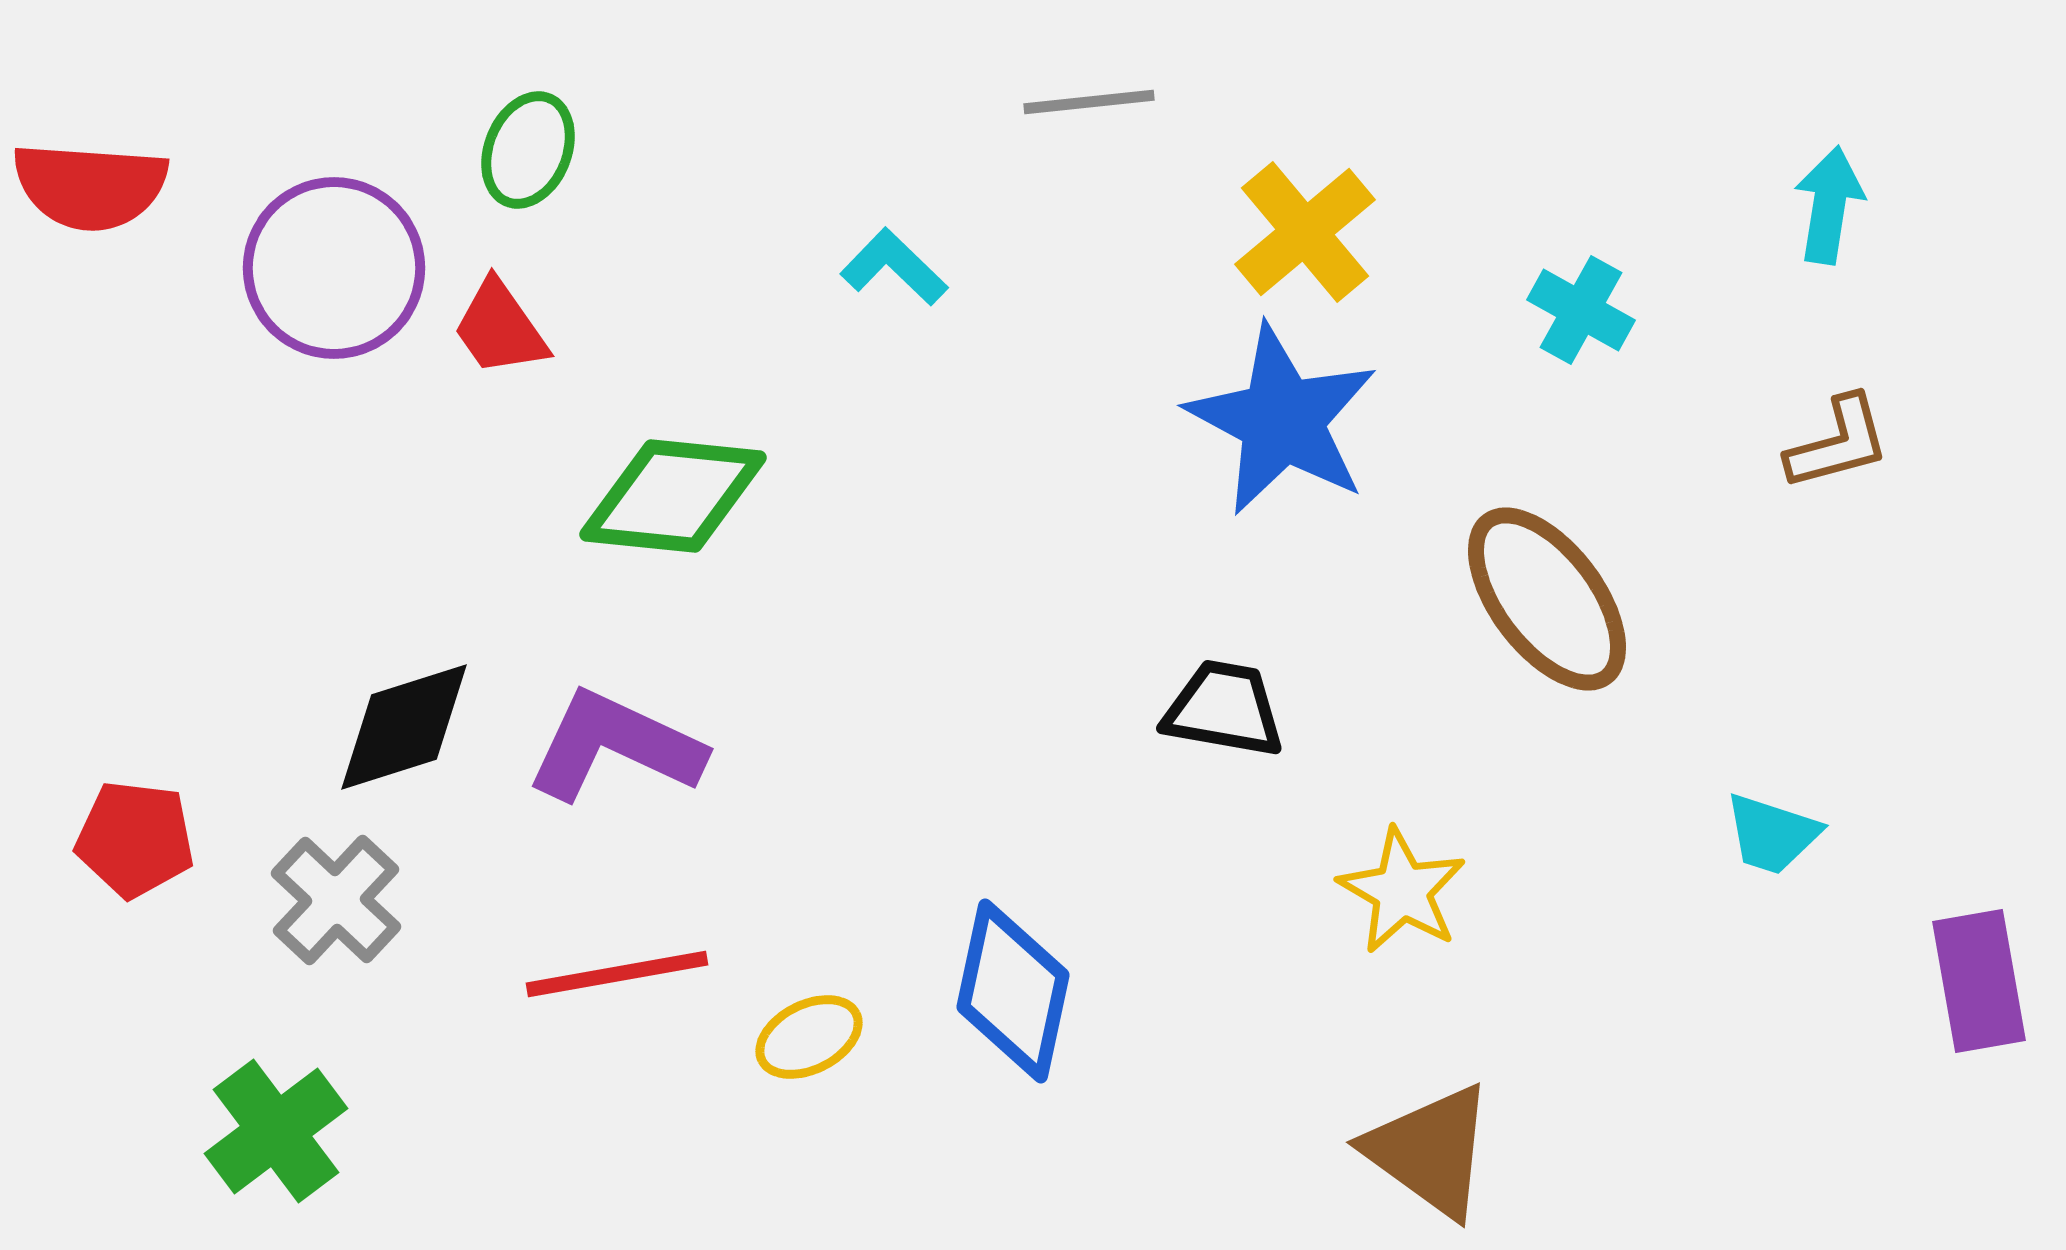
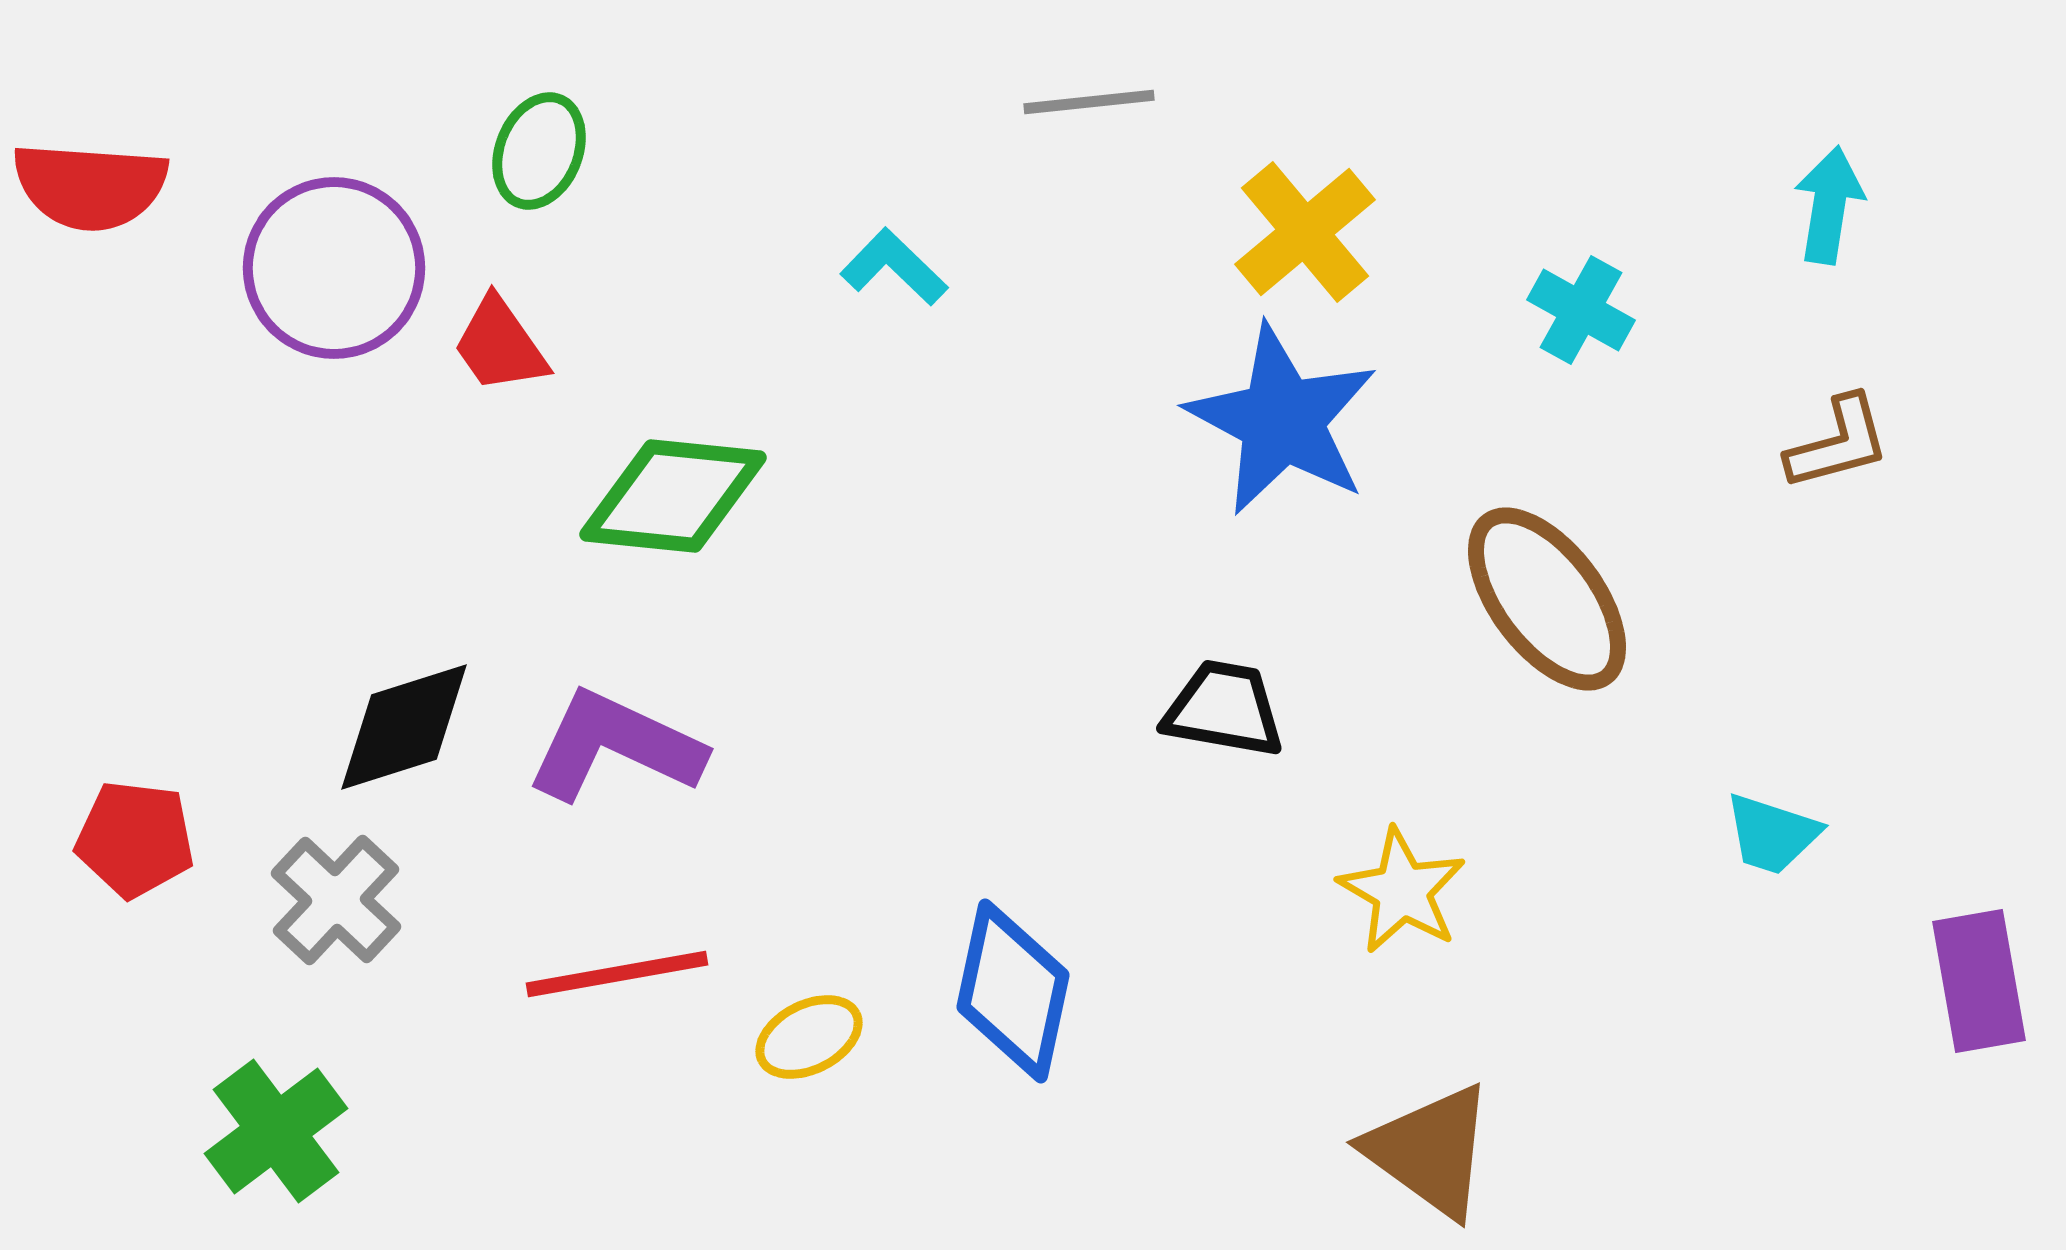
green ellipse: moved 11 px right, 1 px down
red trapezoid: moved 17 px down
